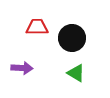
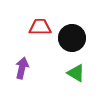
red trapezoid: moved 3 px right
purple arrow: rotated 80 degrees counterclockwise
